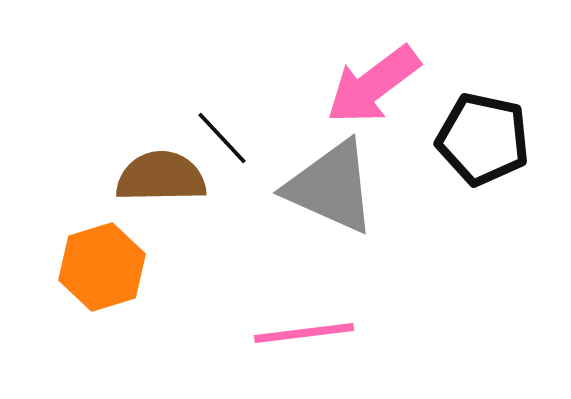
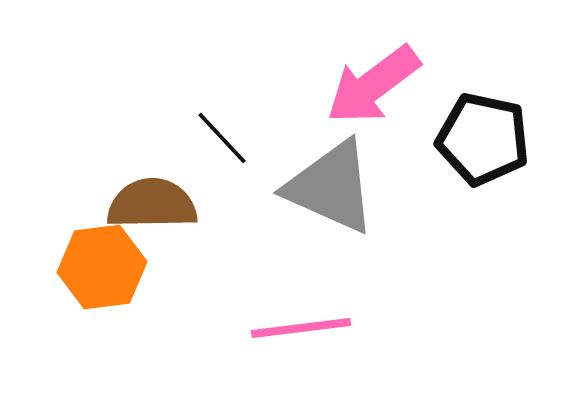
brown semicircle: moved 9 px left, 27 px down
orange hexagon: rotated 10 degrees clockwise
pink line: moved 3 px left, 5 px up
